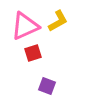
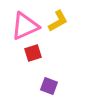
purple square: moved 2 px right
